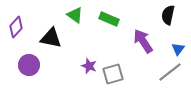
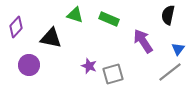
green triangle: rotated 18 degrees counterclockwise
